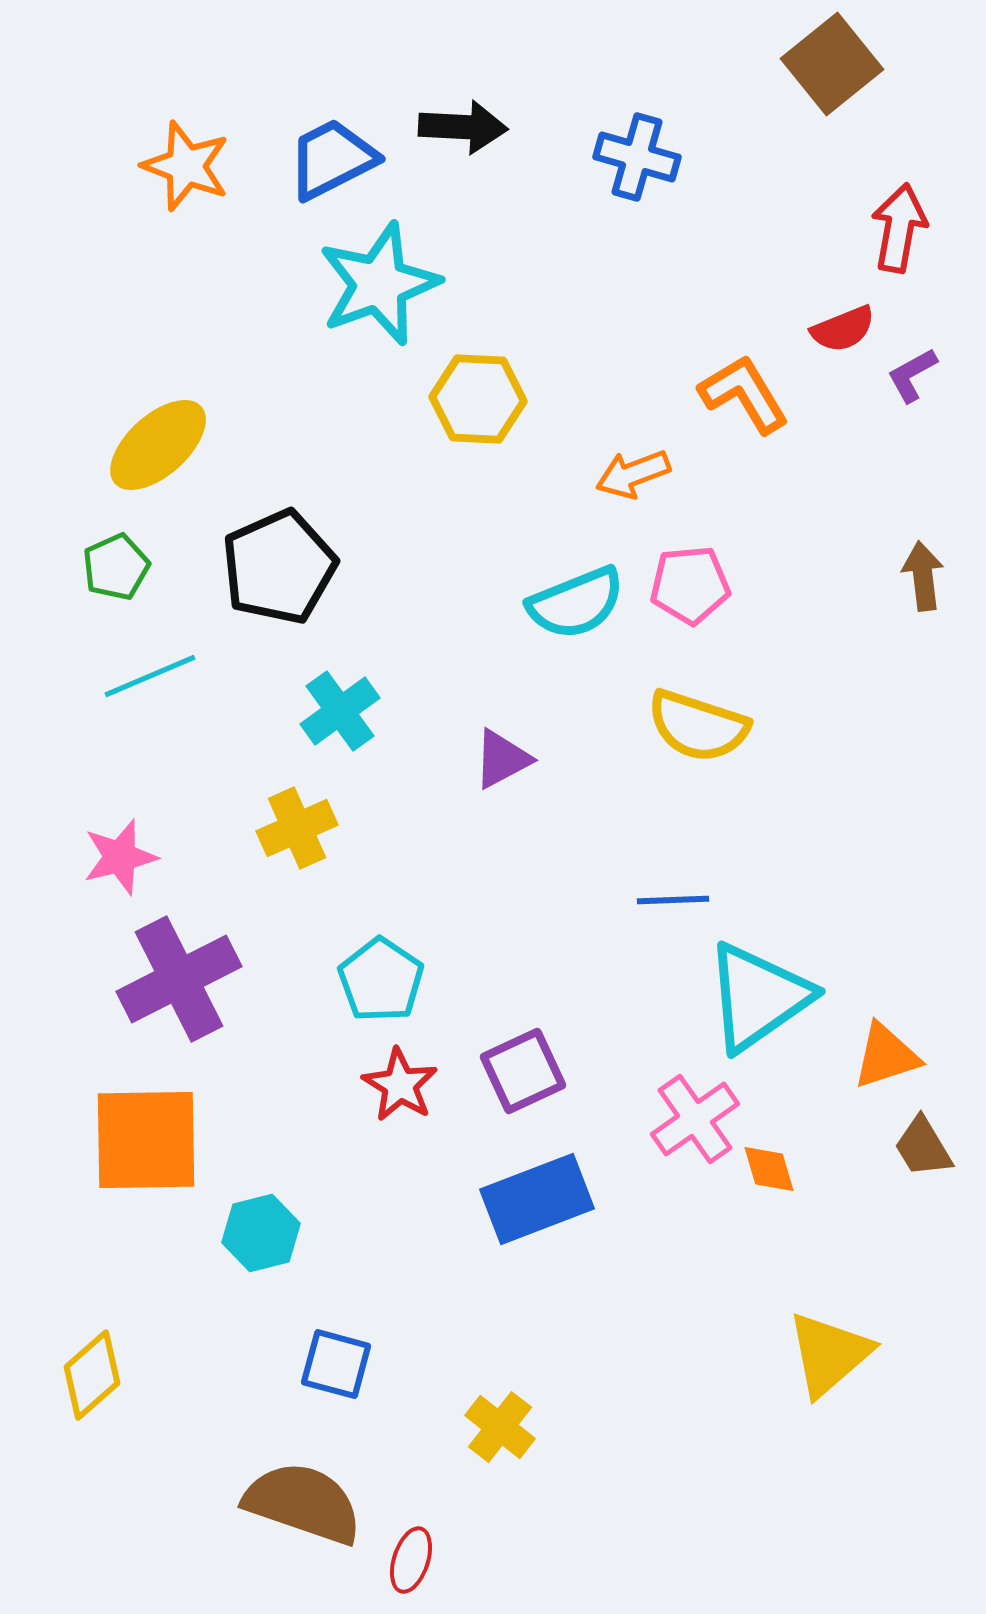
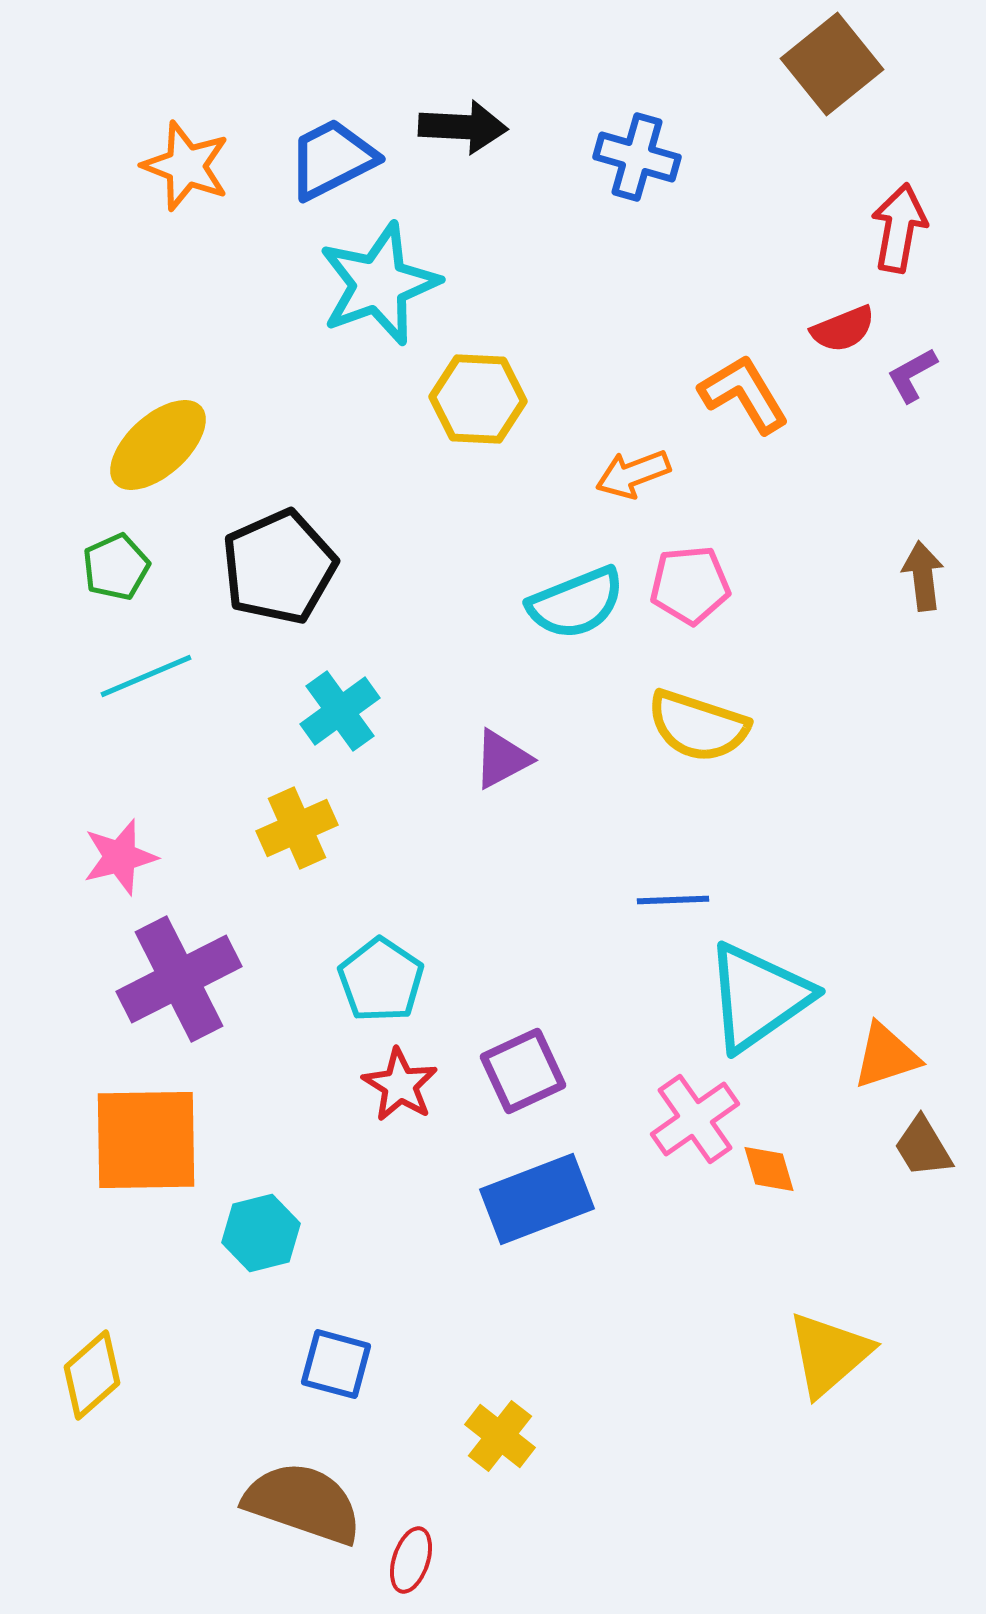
cyan line at (150, 676): moved 4 px left
yellow cross at (500, 1427): moved 9 px down
